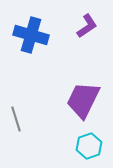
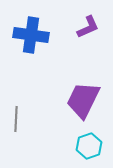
purple L-shape: moved 1 px right, 1 px down; rotated 10 degrees clockwise
blue cross: rotated 8 degrees counterclockwise
gray line: rotated 20 degrees clockwise
